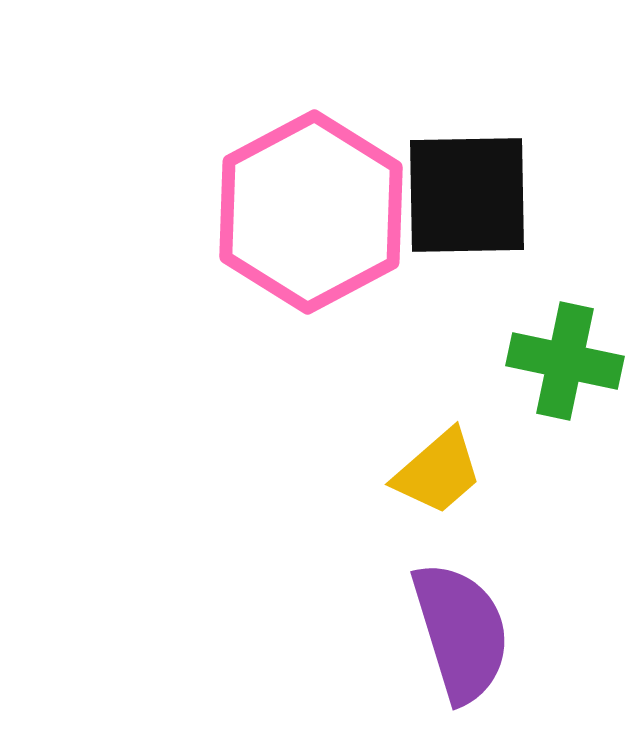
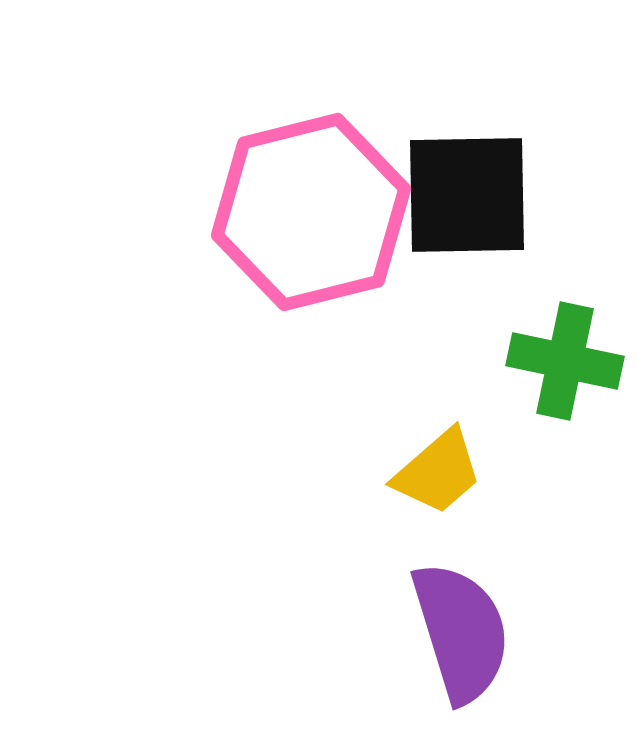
pink hexagon: rotated 14 degrees clockwise
